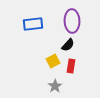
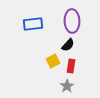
gray star: moved 12 px right
